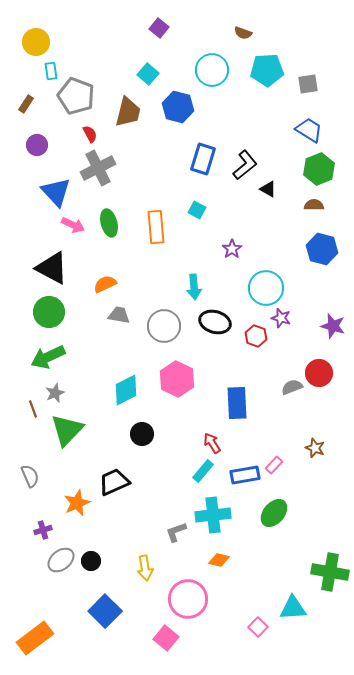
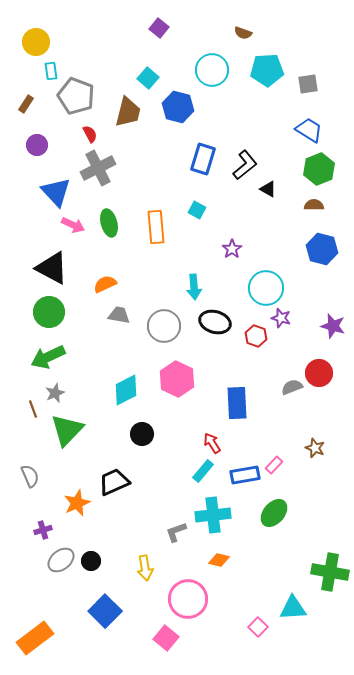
cyan square at (148, 74): moved 4 px down
